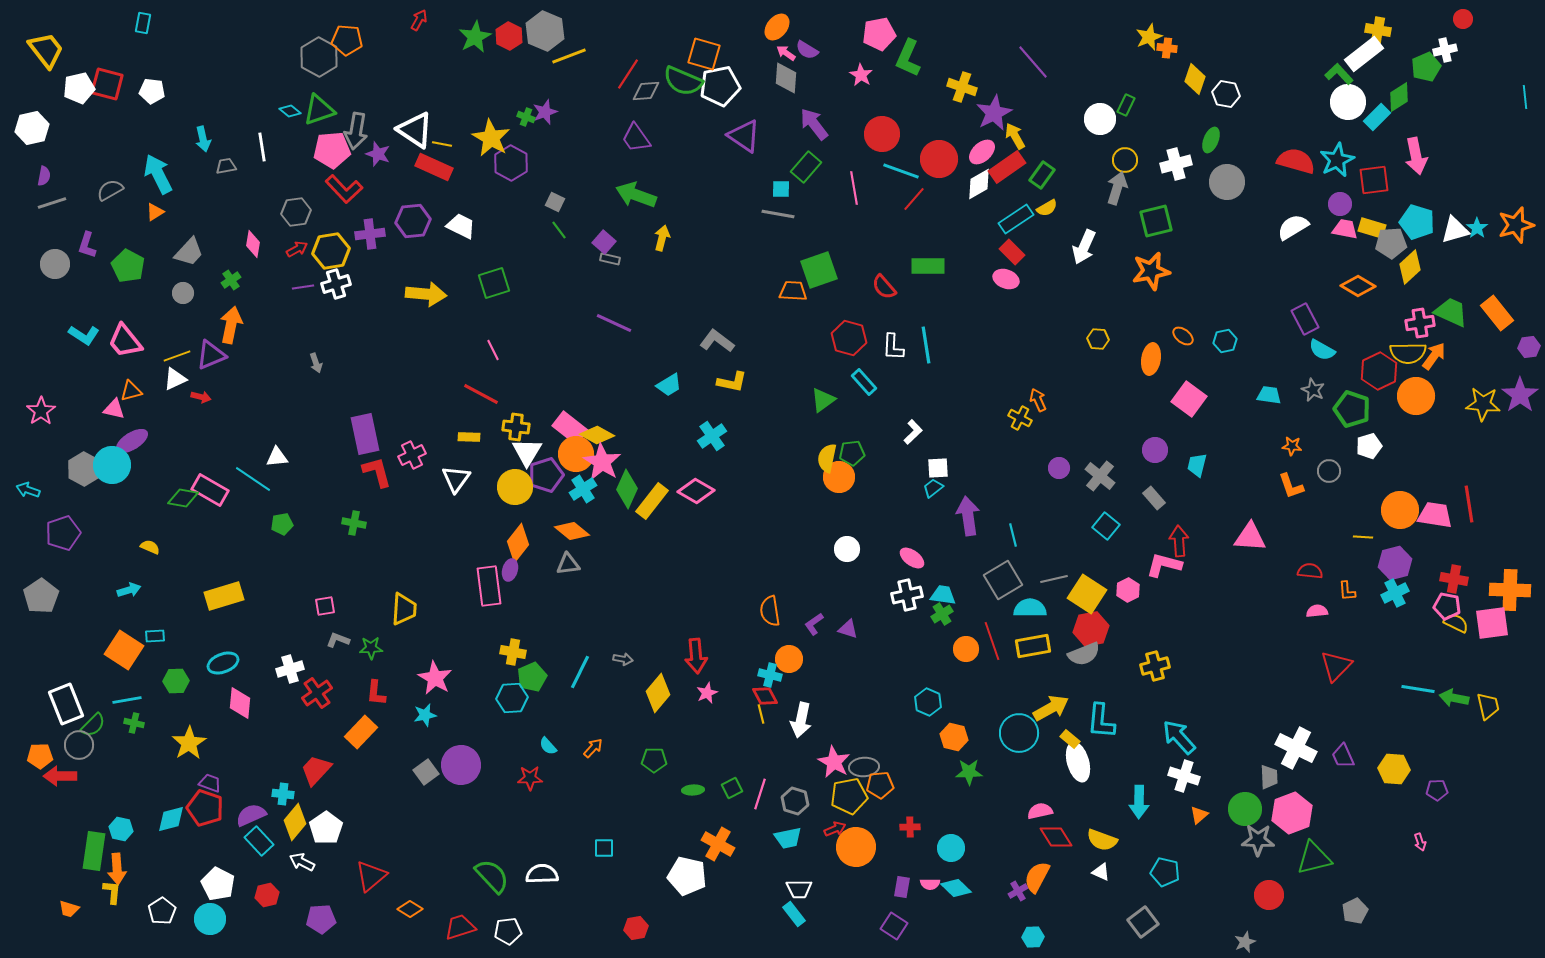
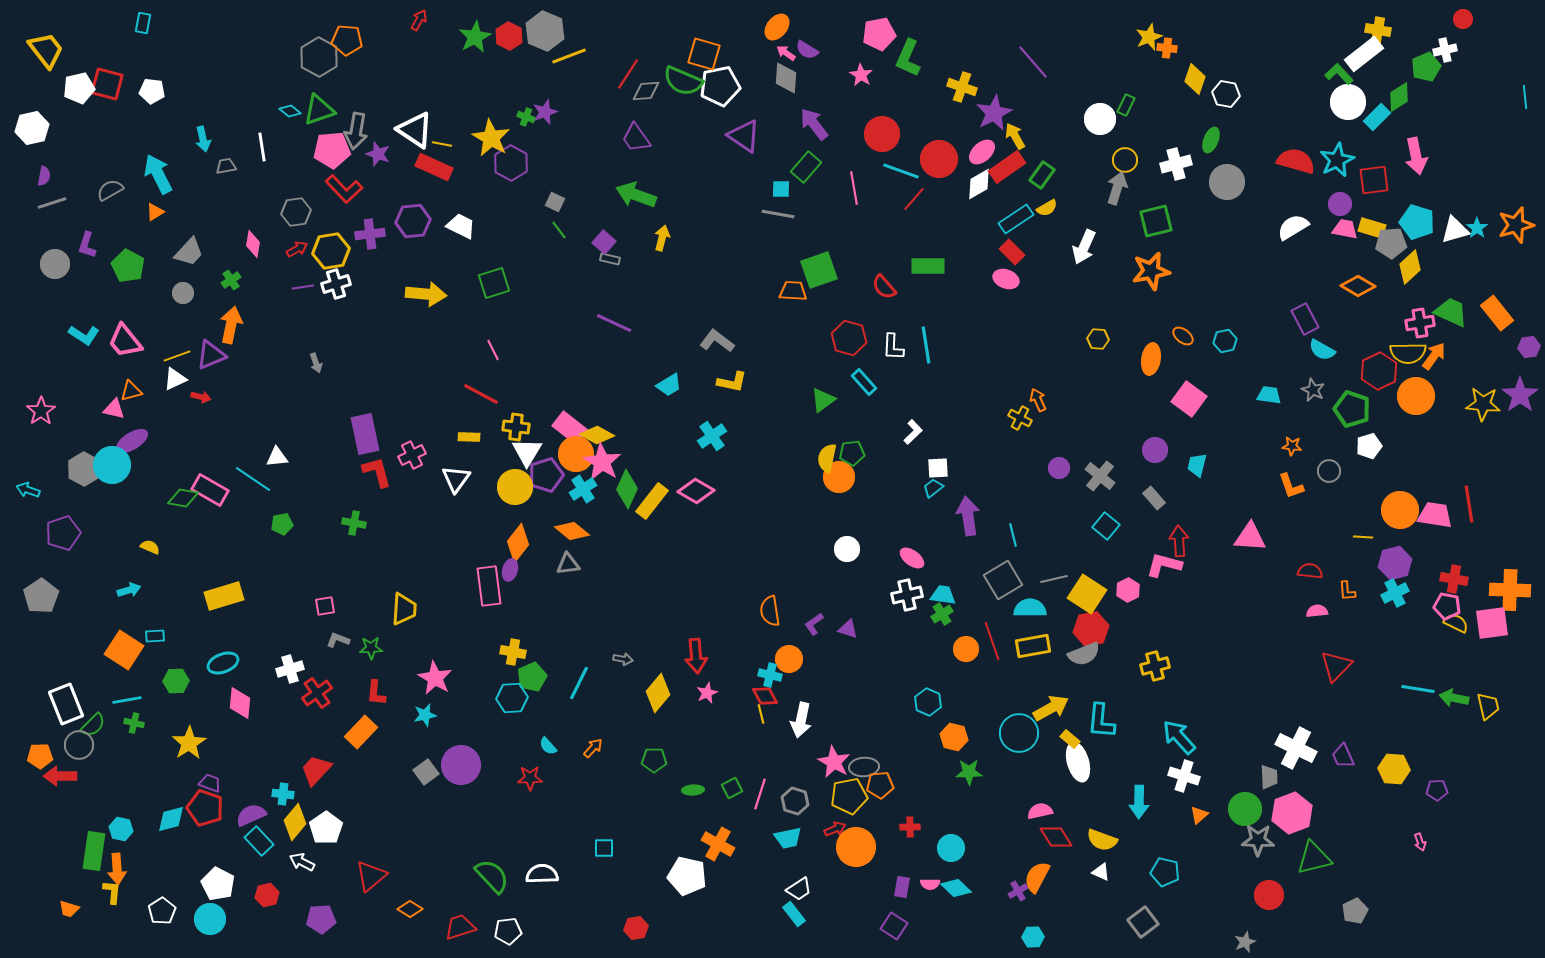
cyan line at (580, 672): moved 1 px left, 11 px down
white trapezoid at (799, 889): rotated 32 degrees counterclockwise
